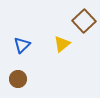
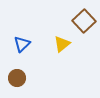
blue triangle: moved 1 px up
brown circle: moved 1 px left, 1 px up
